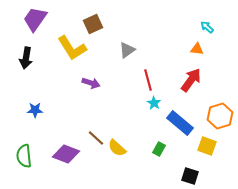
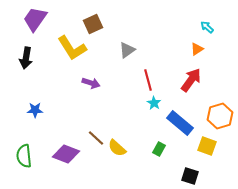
orange triangle: rotated 40 degrees counterclockwise
